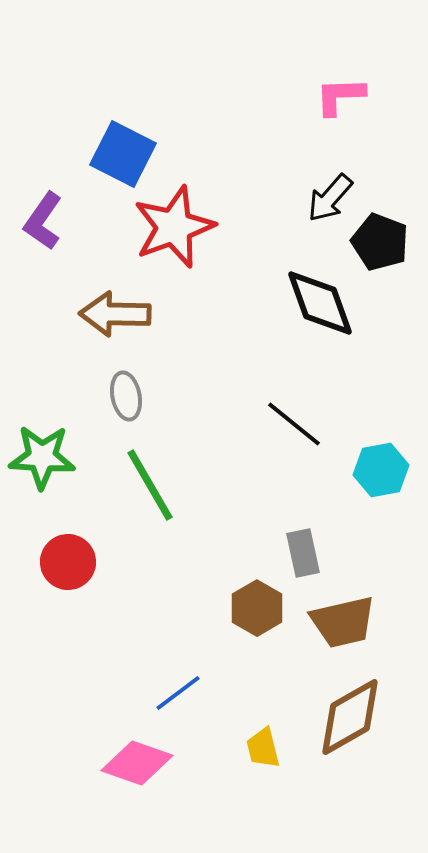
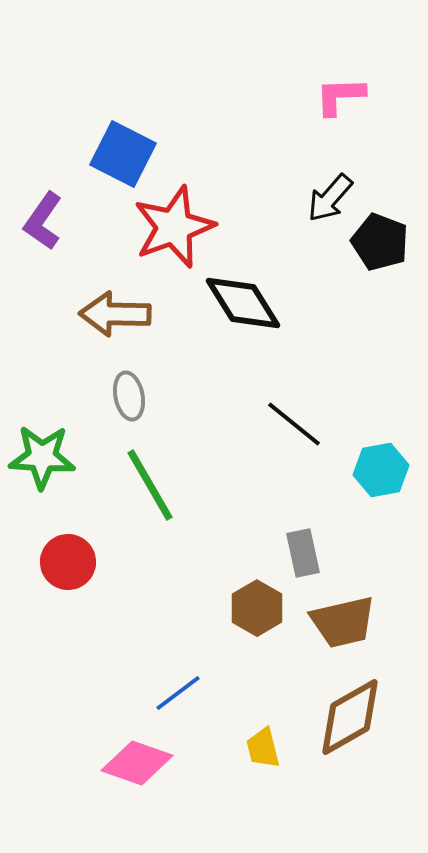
black diamond: moved 77 px left; rotated 12 degrees counterclockwise
gray ellipse: moved 3 px right
